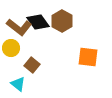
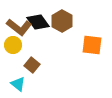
yellow circle: moved 2 px right, 3 px up
orange square: moved 4 px right, 12 px up
